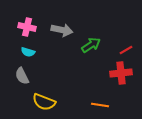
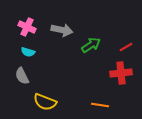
pink cross: rotated 12 degrees clockwise
red line: moved 3 px up
yellow semicircle: moved 1 px right
